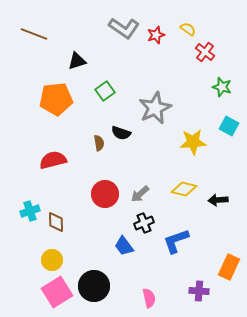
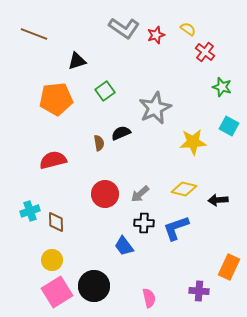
black semicircle: rotated 138 degrees clockwise
black cross: rotated 24 degrees clockwise
blue L-shape: moved 13 px up
